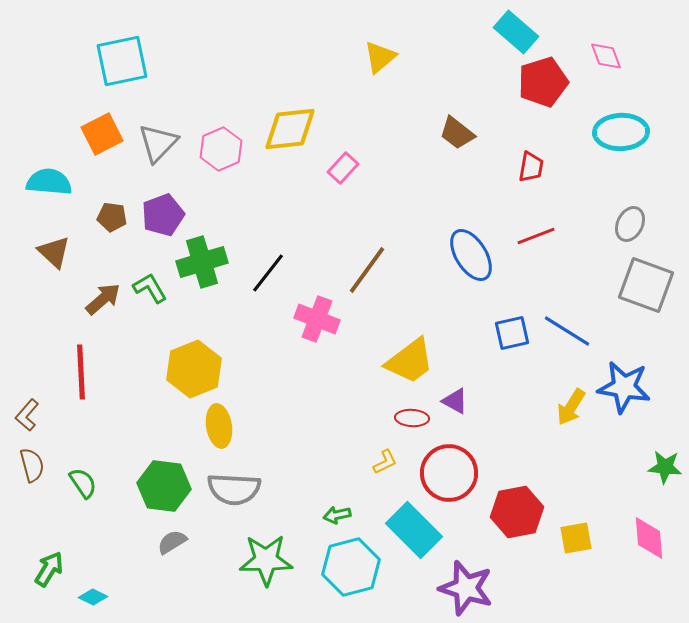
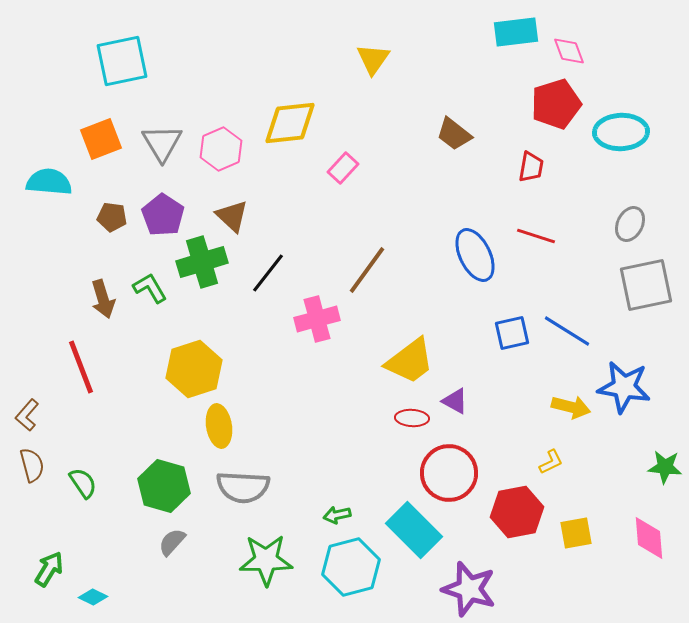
cyan rectangle at (516, 32): rotated 48 degrees counterclockwise
pink diamond at (606, 56): moved 37 px left, 5 px up
yellow triangle at (380, 57): moved 7 px left, 2 px down; rotated 15 degrees counterclockwise
red pentagon at (543, 82): moved 13 px right, 22 px down
yellow diamond at (290, 129): moved 6 px up
brown trapezoid at (457, 133): moved 3 px left, 1 px down
orange square at (102, 134): moved 1 px left, 5 px down; rotated 6 degrees clockwise
gray triangle at (158, 143): moved 4 px right; rotated 15 degrees counterclockwise
purple pentagon at (163, 215): rotated 18 degrees counterclockwise
red line at (536, 236): rotated 39 degrees clockwise
brown triangle at (54, 252): moved 178 px right, 36 px up
blue ellipse at (471, 255): moved 4 px right; rotated 6 degrees clockwise
gray square at (646, 285): rotated 32 degrees counterclockwise
brown arrow at (103, 299): rotated 114 degrees clockwise
pink cross at (317, 319): rotated 36 degrees counterclockwise
yellow hexagon at (194, 369): rotated 4 degrees clockwise
red line at (81, 372): moved 5 px up; rotated 18 degrees counterclockwise
yellow arrow at (571, 407): rotated 108 degrees counterclockwise
yellow L-shape at (385, 462): moved 166 px right
green hexagon at (164, 486): rotated 9 degrees clockwise
gray semicircle at (234, 489): moved 9 px right, 2 px up
yellow square at (576, 538): moved 5 px up
gray semicircle at (172, 542): rotated 16 degrees counterclockwise
purple star at (466, 588): moved 3 px right, 1 px down
